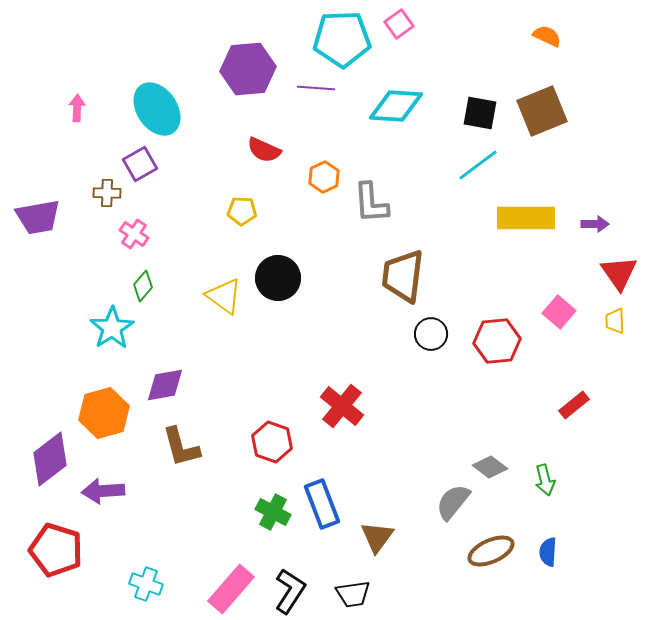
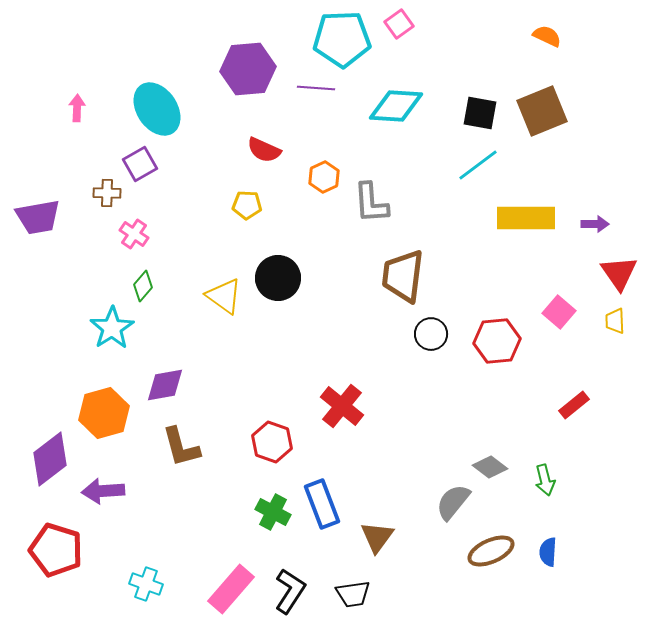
yellow pentagon at (242, 211): moved 5 px right, 6 px up
